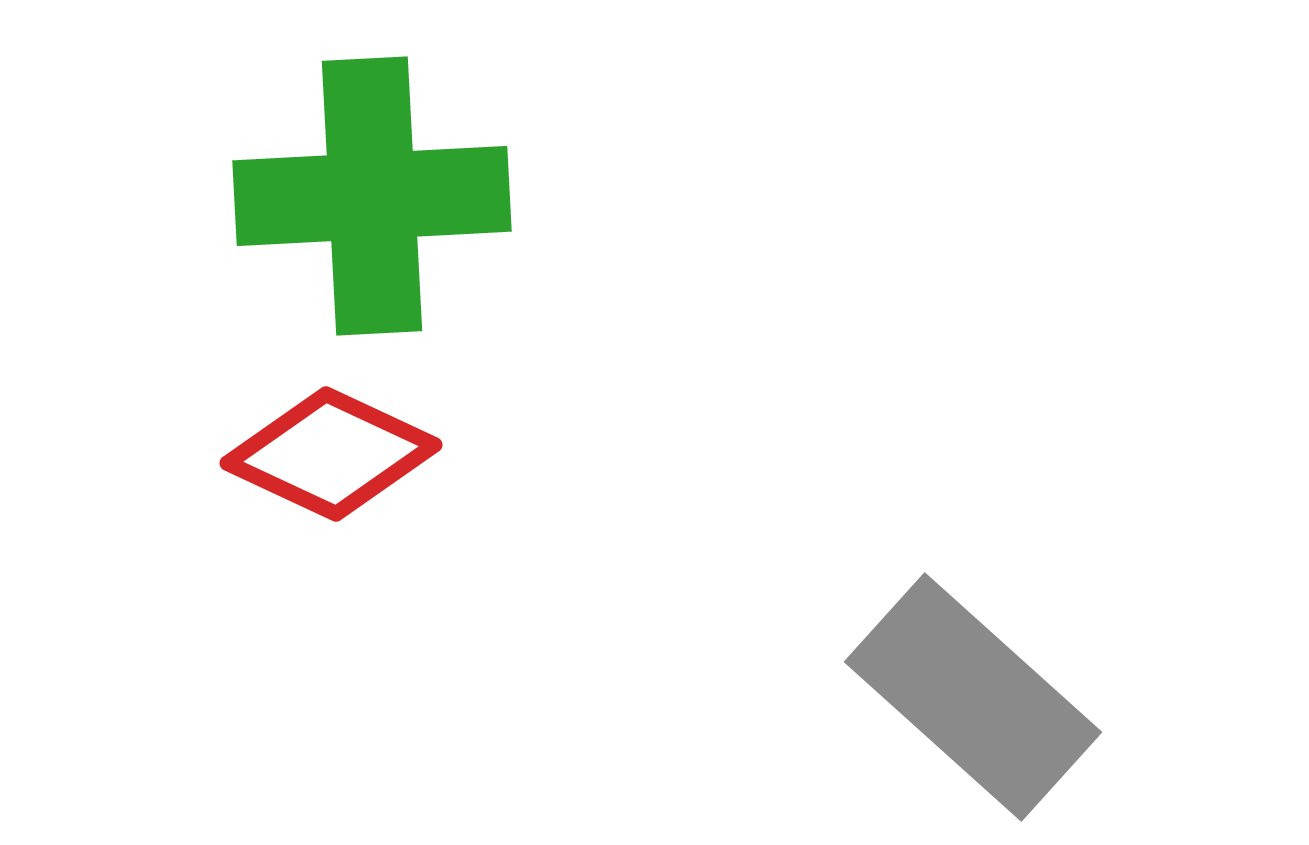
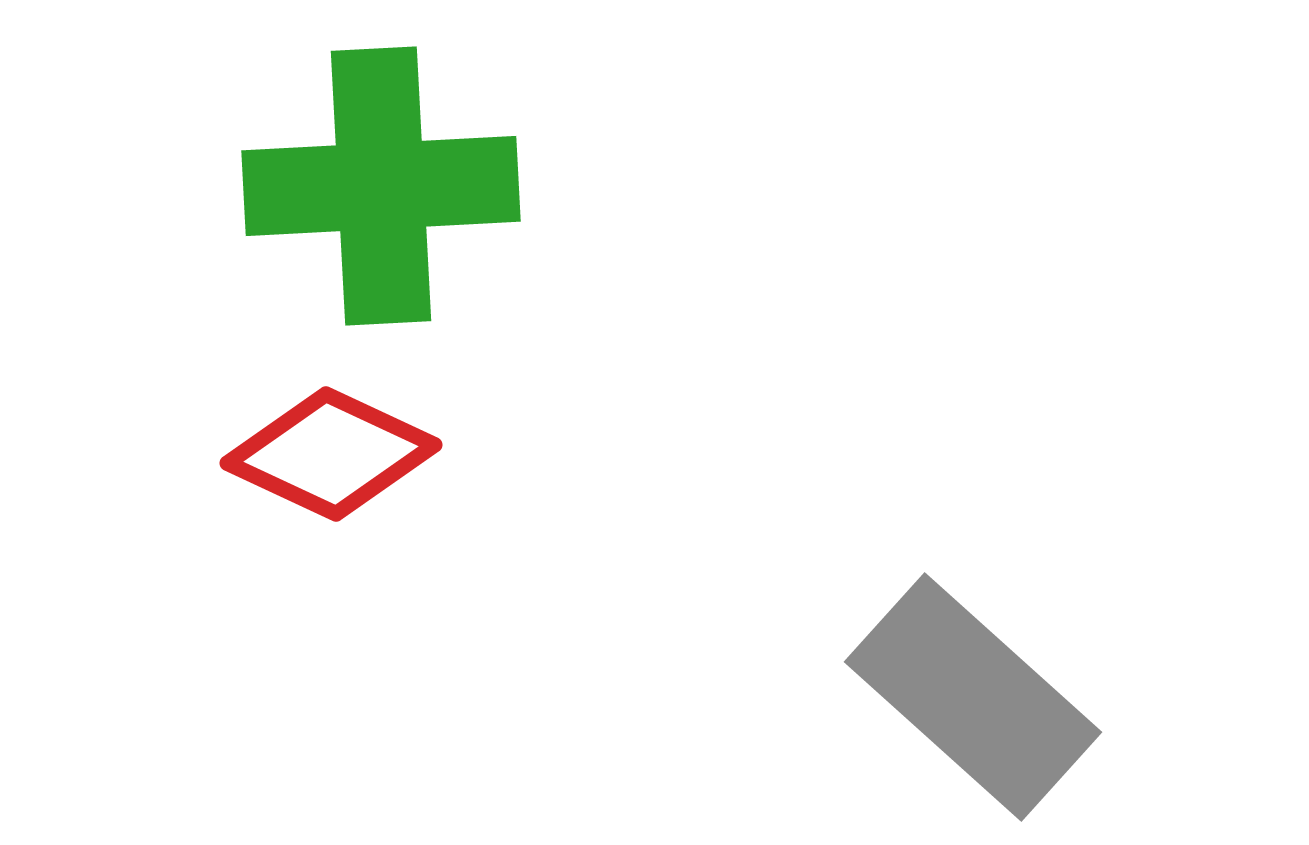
green cross: moved 9 px right, 10 px up
